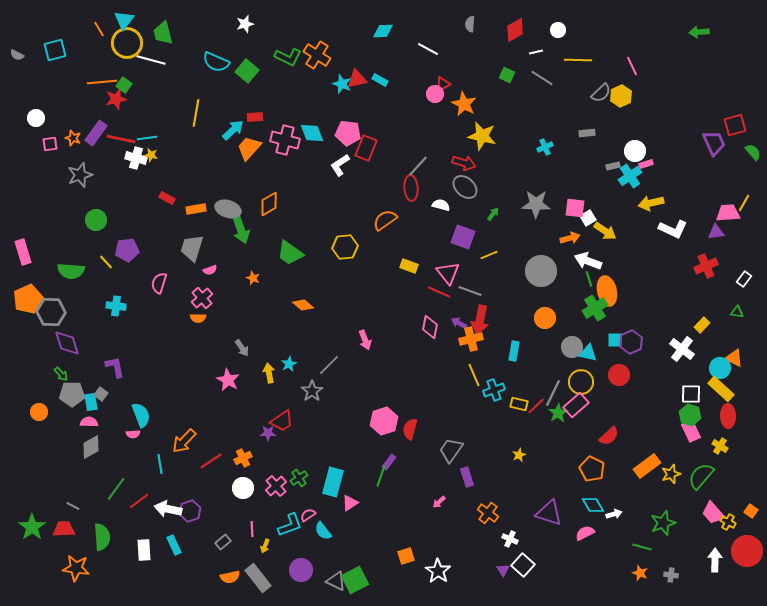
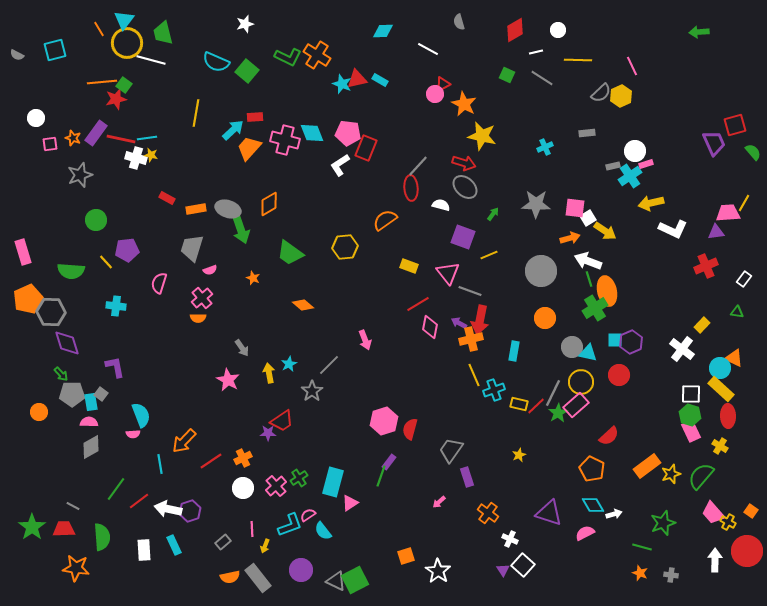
gray semicircle at (470, 24): moved 11 px left, 2 px up; rotated 21 degrees counterclockwise
red line at (439, 292): moved 21 px left, 12 px down; rotated 55 degrees counterclockwise
